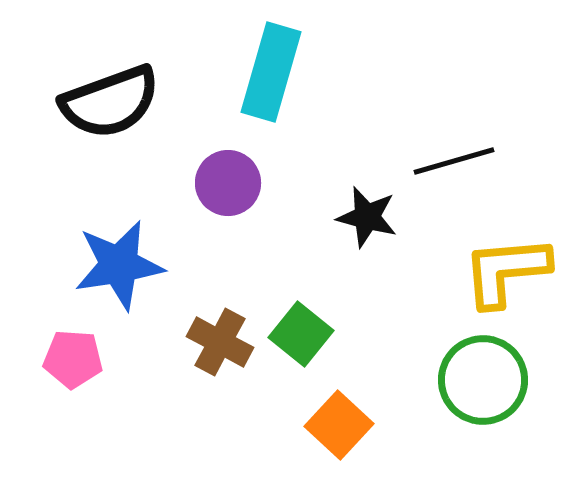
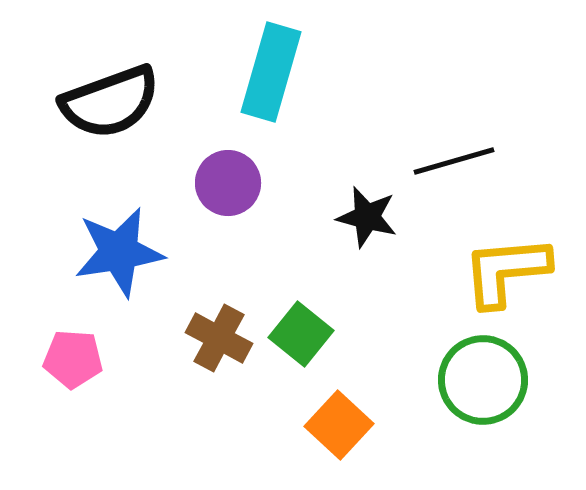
blue star: moved 13 px up
brown cross: moved 1 px left, 4 px up
